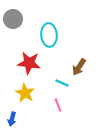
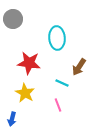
cyan ellipse: moved 8 px right, 3 px down
